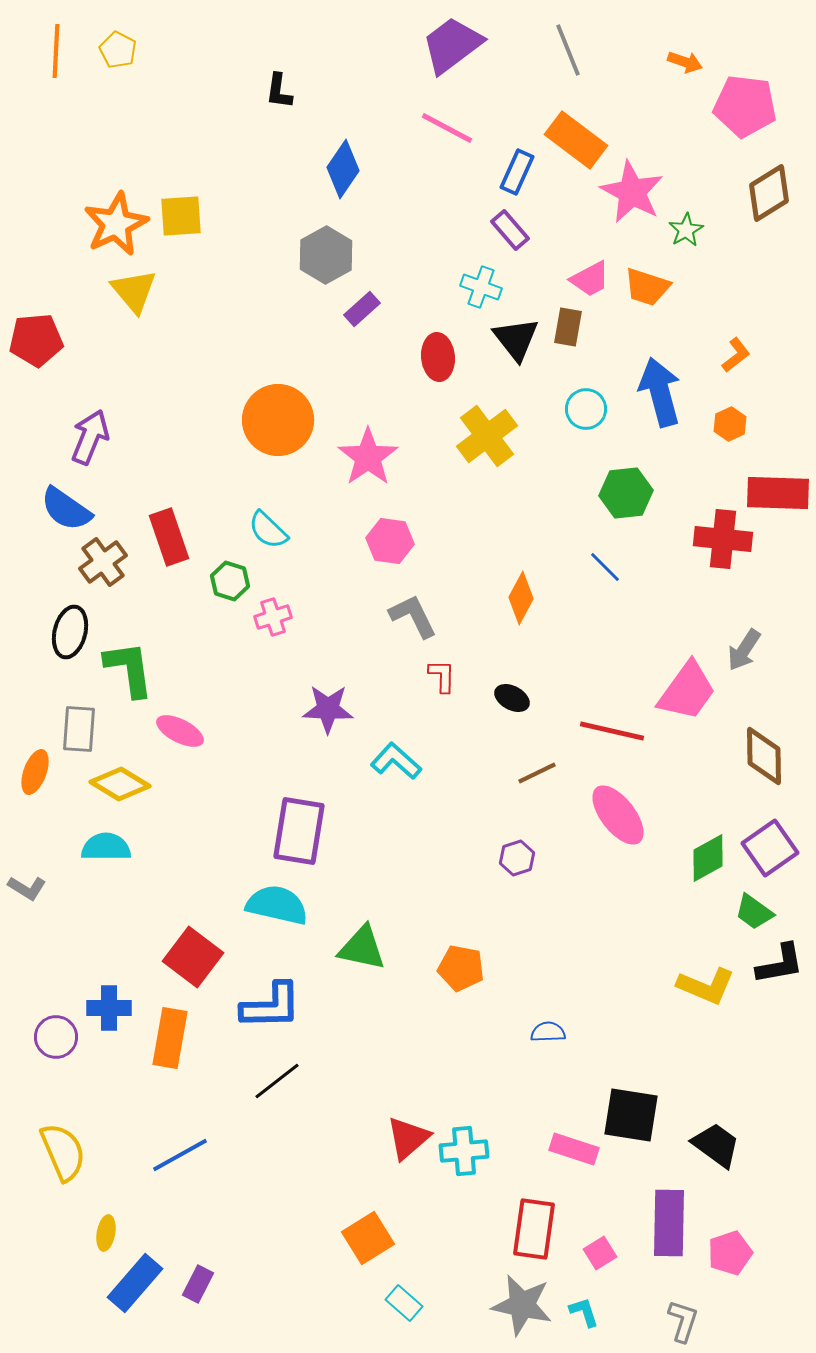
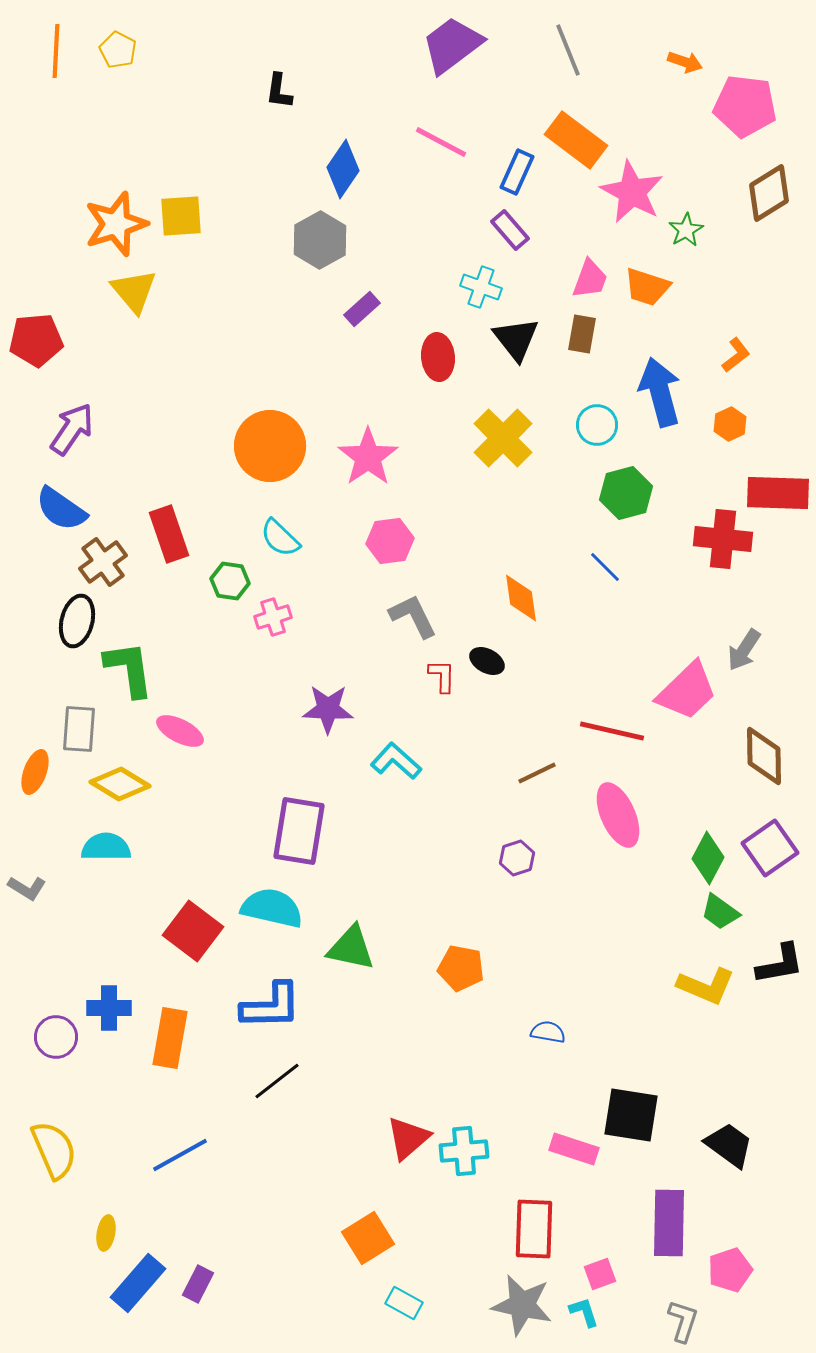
pink line at (447, 128): moved 6 px left, 14 px down
orange star at (116, 224): rotated 8 degrees clockwise
gray hexagon at (326, 255): moved 6 px left, 15 px up
pink trapezoid at (590, 279): rotated 42 degrees counterclockwise
brown rectangle at (568, 327): moved 14 px right, 7 px down
cyan circle at (586, 409): moved 11 px right, 16 px down
orange circle at (278, 420): moved 8 px left, 26 px down
yellow cross at (487, 436): moved 16 px right, 2 px down; rotated 8 degrees counterclockwise
purple arrow at (90, 437): moved 18 px left, 8 px up; rotated 12 degrees clockwise
green hexagon at (626, 493): rotated 9 degrees counterclockwise
blue semicircle at (66, 509): moved 5 px left
cyan semicircle at (268, 530): moved 12 px right, 8 px down
red rectangle at (169, 537): moved 3 px up
pink hexagon at (390, 541): rotated 15 degrees counterclockwise
green hexagon at (230, 581): rotated 9 degrees counterclockwise
orange diamond at (521, 598): rotated 36 degrees counterclockwise
black ellipse at (70, 632): moved 7 px right, 11 px up
pink trapezoid at (687, 691): rotated 10 degrees clockwise
black ellipse at (512, 698): moved 25 px left, 37 px up
pink ellipse at (618, 815): rotated 14 degrees clockwise
green diamond at (708, 858): rotated 33 degrees counterclockwise
cyan semicircle at (277, 905): moved 5 px left, 3 px down
green trapezoid at (754, 912): moved 34 px left
green triangle at (362, 948): moved 11 px left
red square at (193, 957): moved 26 px up
blue semicircle at (548, 1032): rotated 12 degrees clockwise
black trapezoid at (716, 1145): moved 13 px right
yellow semicircle at (63, 1152): moved 9 px left, 2 px up
red rectangle at (534, 1229): rotated 6 degrees counterclockwise
pink square at (600, 1253): moved 21 px down; rotated 12 degrees clockwise
pink pentagon at (730, 1253): moved 17 px down
blue rectangle at (135, 1283): moved 3 px right
cyan rectangle at (404, 1303): rotated 12 degrees counterclockwise
